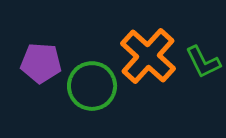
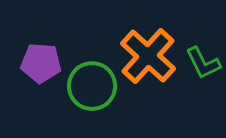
green L-shape: moved 1 px down
